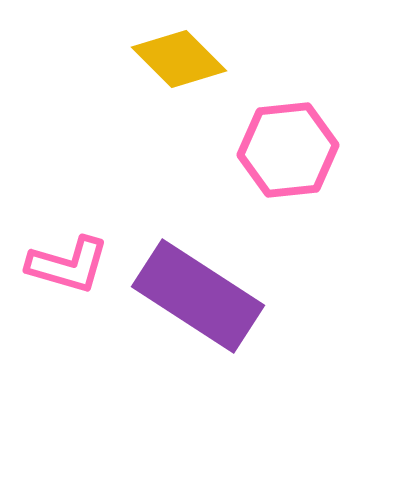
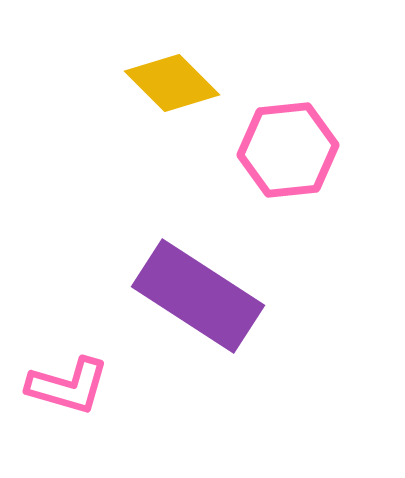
yellow diamond: moved 7 px left, 24 px down
pink L-shape: moved 121 px down
